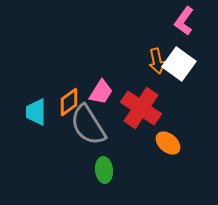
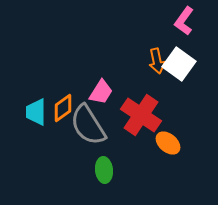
orange diamond: moved 6 px left, 6 px down
red cross: moved 7 px down
